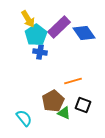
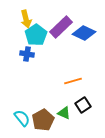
yellow arrow: moved 2 px left; rotated 18 degrees clockwise
purple rectangle: moved 2 px right
blue diamond: rotated 30 degrees counterclockwise
blue cross: moved 13 px left, 2 px down
brown pentagon: moved 10 px left, 19 px down
black square: rotated 35 degrees clockwise
cyan semicircle: moved 2 px left
